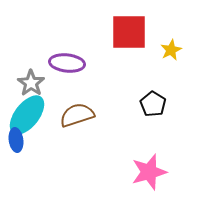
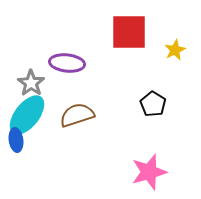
yellow star: moved 4 px right
